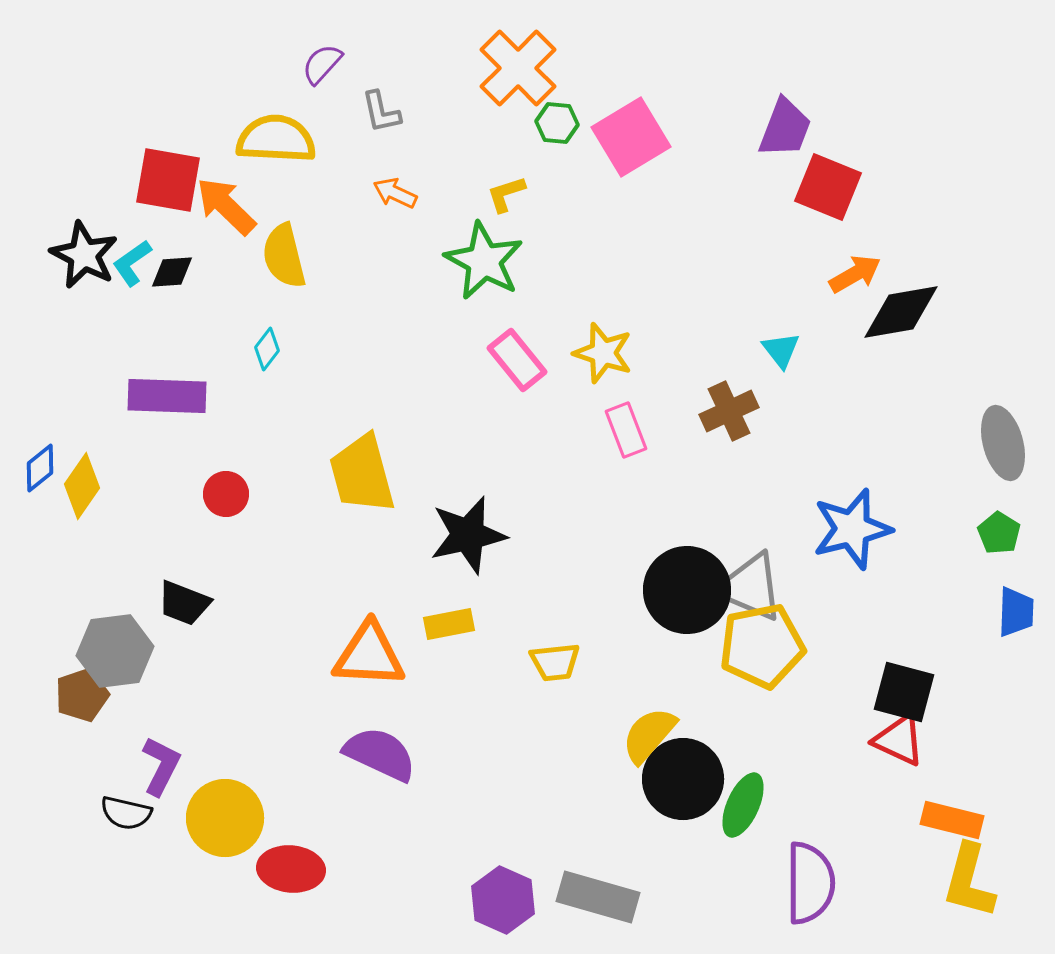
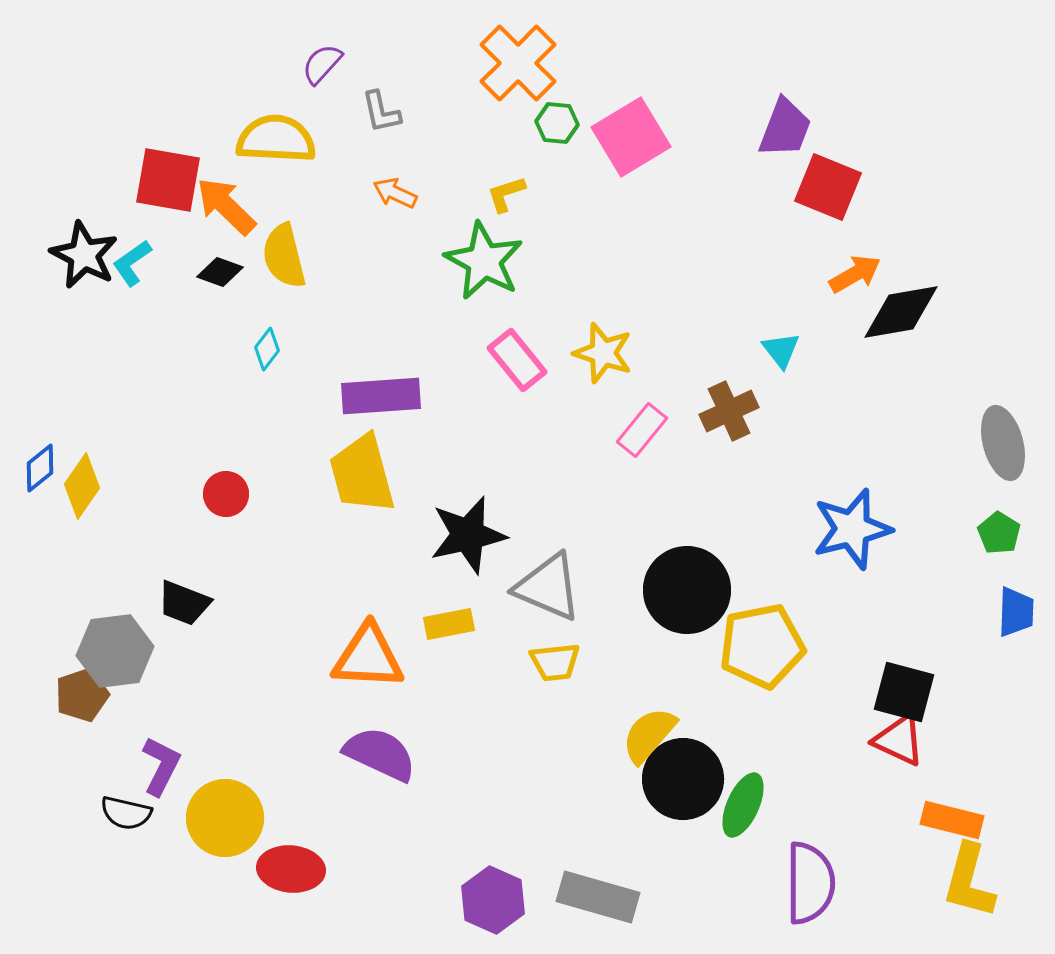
orange cross at (518, 68): moved 5 px up
black diamond at (172, 272): moved 48 px right; rotated 24 degrees clockwise
purple rectangle at (167, 396): moved 214 px right; rotated 6 degrees counterclockwise
pink rectangle at (626, 430): moved 16 px right; rotated 60 degrees clockwise
gray triangle at (750, 587): moved 202 px left
orange triangle at (369, 655): moved 1 px left, 2 px down
purple hexagon at (503, 900): moved 10 px left
